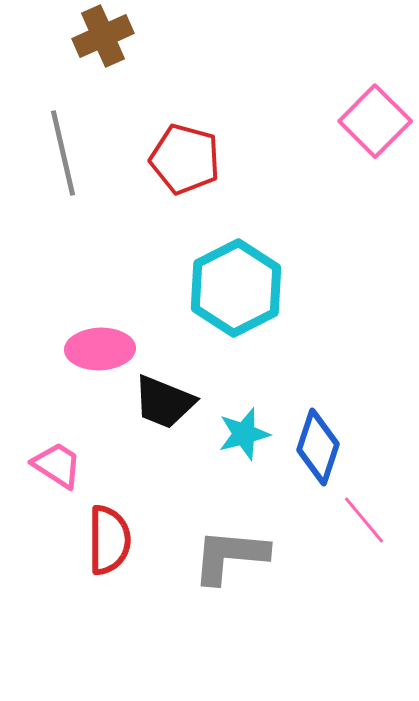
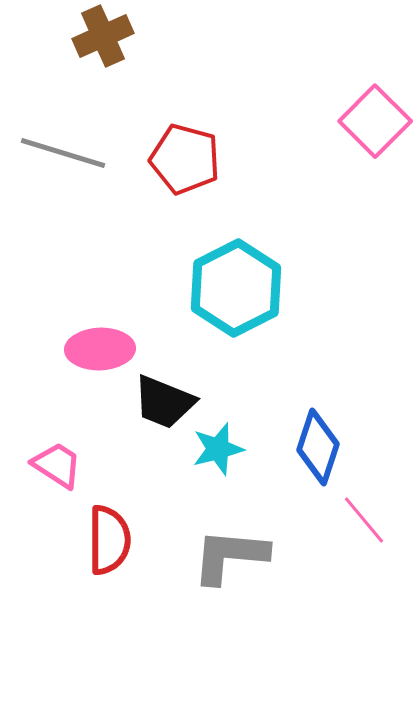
gray line: rotated 60 degrees counterclockwise
cyan star: moved 26 px left, 15 px down
